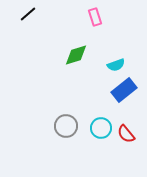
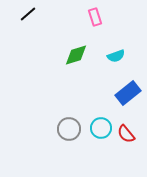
cyan semicircle: moved 9 px up
blue rectangle: moved 4 px right, 3 px down
gray circle: moved 3 px right, 3 px down
